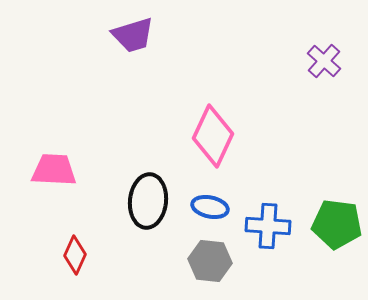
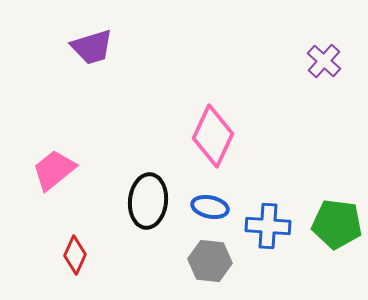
purple trapezoid: moved 41 px left, 12 px down
pink trapezoid: rotated 42 degrees counterclockwise
